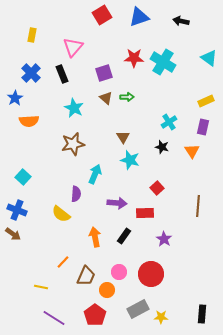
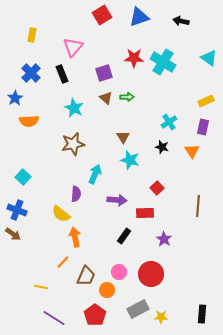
purple arrow at (117, 203): moved 3 px up
orange arrow at (95, 237): moved 20 px left
